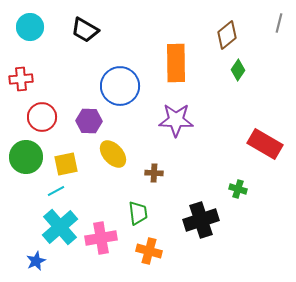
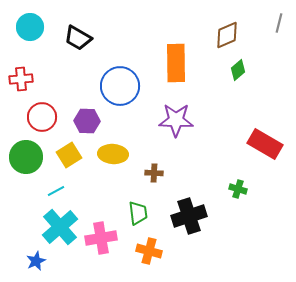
black trapezoid: moved 7 px left, 8 px down
brown diamond: rotated 16 degrees clockwise
green diamond: rotated 15 degrees clockwise
purple hexagon: moved 2 px left
yellow ellipse: rotated 44 degrees counterclockwise
yellow square: moved 3 px right, 9 px up; rotated 20 degrees counterclockwise
black cross: moved 12 px left, 4 px up
